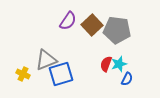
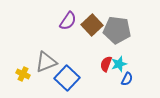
gray triangle: moved 2 px down
blue square: moved 6 px right, 4 px down; rotated 30 degrees counterclockwise
